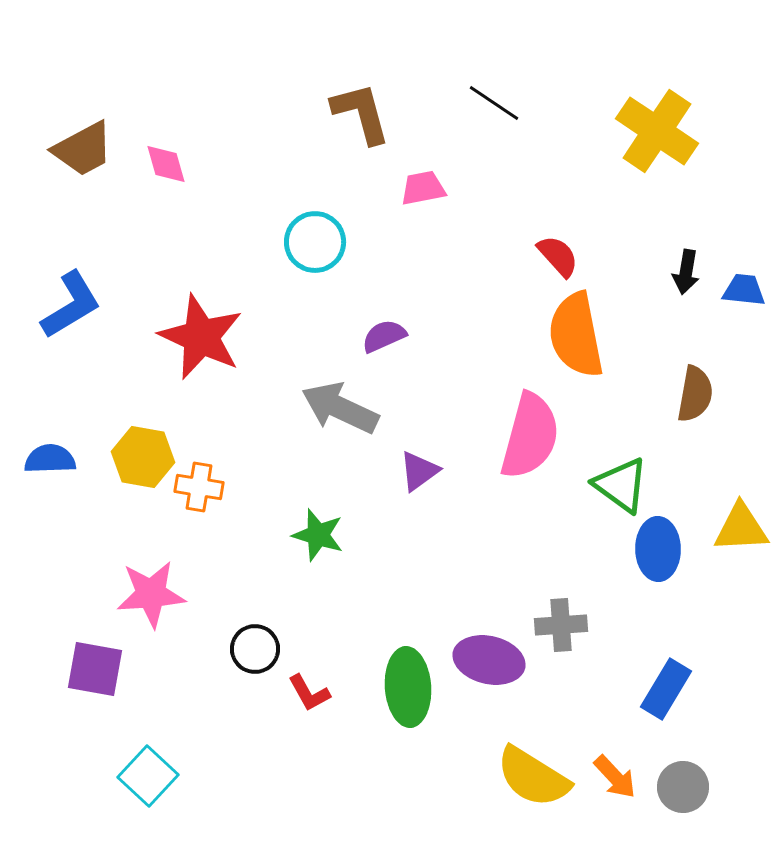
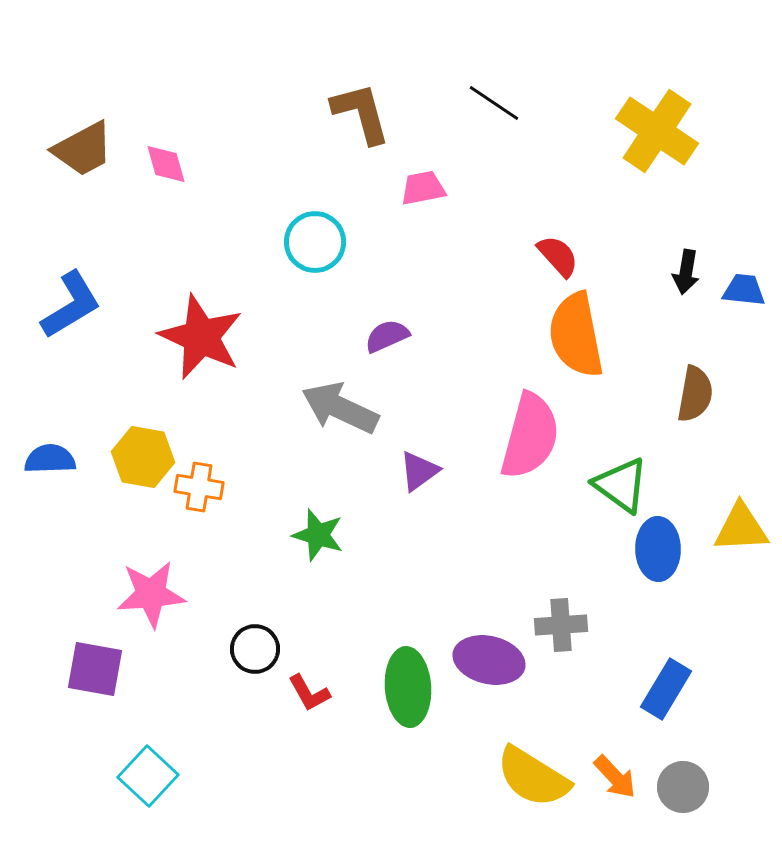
purple semicircle: moved 3 px right
